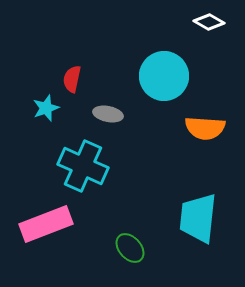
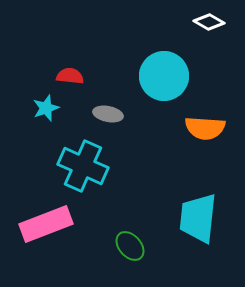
red semicircle: moved 2 px left, 3 px up; rotated 84 degrees clockwise
green ellipse: moved 2 px up
